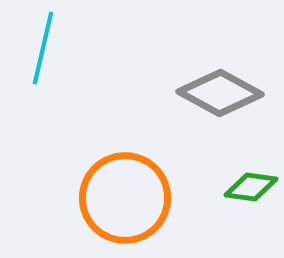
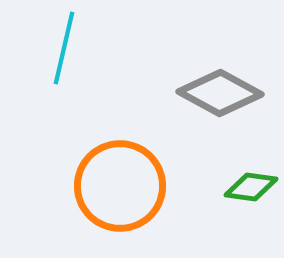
cyan line: moved 21 px right
orange circle: moved 5 px left, 12 px up
